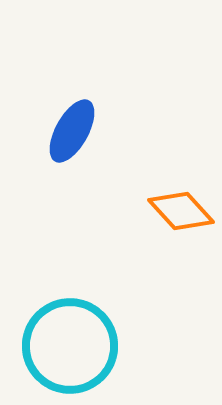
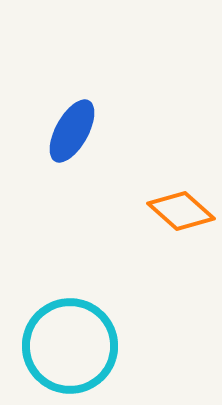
orange diamond: rotated 6 degrees counterclockwise
